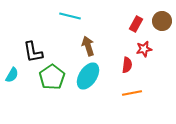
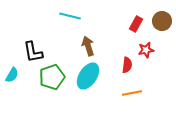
red star: moved 2 px right, 1 px down
green pentagon: rotated 15 degrees clockwise
